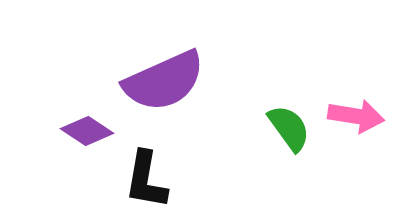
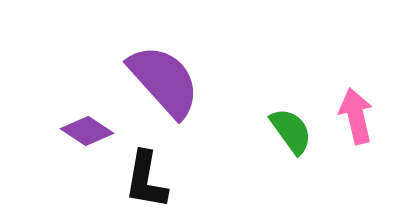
purple semicircle: rotated 108 degrees counterclockwise
pink arrow: rotated 112 degrees counterclockwise
green semicircle: moved 2 px right, 3 px down
